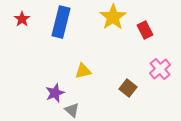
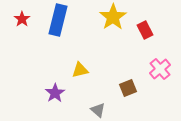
blue rectangle: moved 3 px left, 2 px up
yellow triangle: moved 3 px left, 1 px up
brown square: rotated 30 degrees clockwise
purple star: rotated 12 degrees counterclockwise
gray triangle: moved 26 px right
